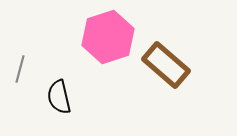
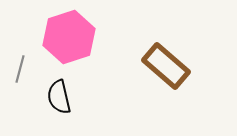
pink hexagon: moved 39 px left
brown rectangle: moved 1 px down
